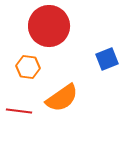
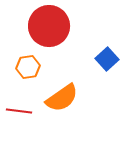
blue square: rotated 20 degrees counterclockwise
orange hexagon: rotated 15 degrees counterclockwise
